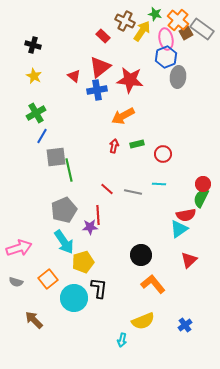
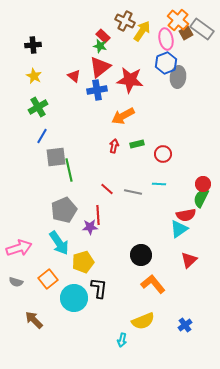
green star at (155, 14): moved 55 px left, 32 px down
black cross at (33, 45): rotated 21 degrees counterclockwise
blue hexagon at (166, 57): moved 6 px down
green cross at (36, 113): moved 2 px right, 6 px up
cyan arrow at (64, 242): moved 5 px left, 1 px down
